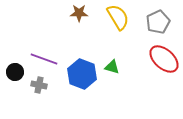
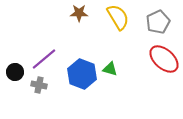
purple line: rotated 60 degrees counterclockwise
green triangle: moved 2 px left, 2 px down
